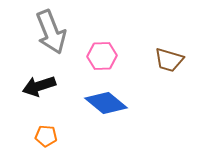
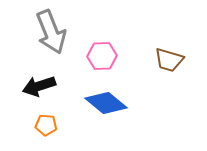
orange pentagon: moved 11 px up
